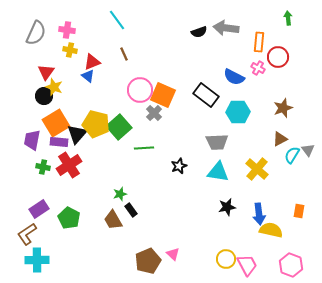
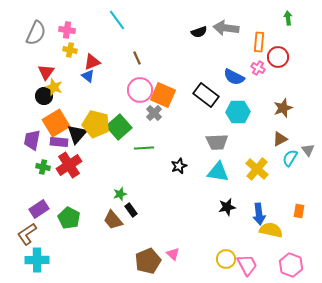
brown line at (124, 54): moved 13 px right, 4 px down
cyan semicircle at (292, 155): moved 2 px left, 3 px down
brown trapezoid at (113, 220): rotated 10 degrees counterclockwise
